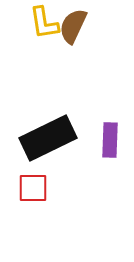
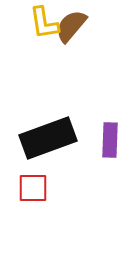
brown semicircle: moved 2 px left; rotated 15 degrees clockwise
black rectangle: rotated 6 degrees clockwise
